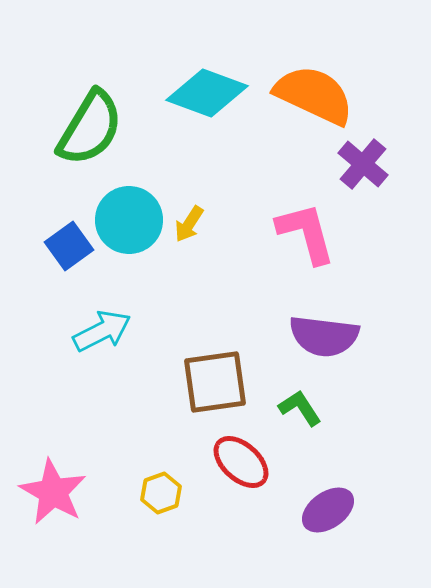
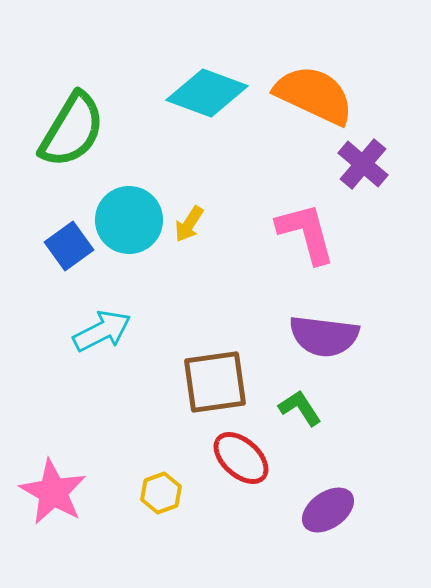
green semicircle: moved 18 px left, 2 px down
red ellipse: moved 4 px up
